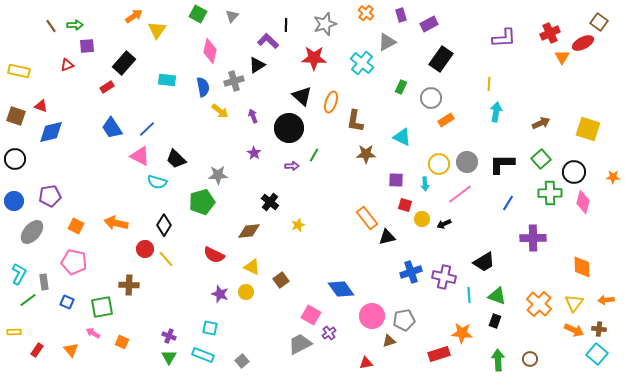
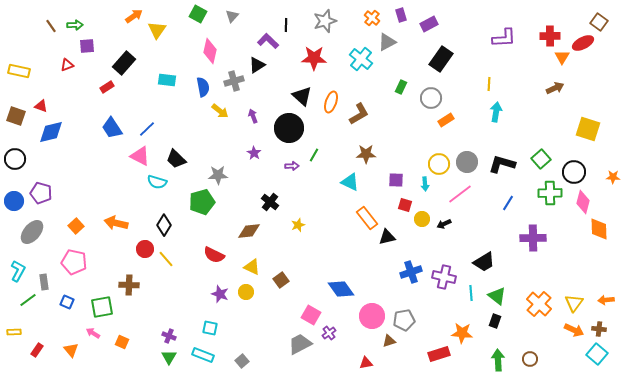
orange cross at (366, 13): moved 6 px right, 5 px down
gray star at (325, 24): moved 3 px up
red cross at (550, 33): moved 3 px down; rotated 24 degrees clockwise
cyan cross at (362, 63): moved 1 px left, 4 px up
brown L-shape at (355, 121): moved 4 px right, 7 px up; rotated 130 degrees counterclockwise
brown arrow at (541, 123): moved 14 px right, 35 px up
cyan triangle at (402, 137): moved 52 px left, 45 px down
black L-shape at (502, 164): rotated 16 degrees clockwise
purple pentagon at (50, 196): moved 9 px left, 3 px up; rotated 25 degrees clockwise
orange square at (76, 226): rotated 21 degrees clockwise
orange diamond at (582, 267): moved 17 px right, 38 px up
cyan L-shape at (19, 274): moved 1 px left, 3 px up
cyan line at (469, 295): moved 2 px right, 2 px up
green triangle at (497, 296): rotated 18 degrees clockwise
